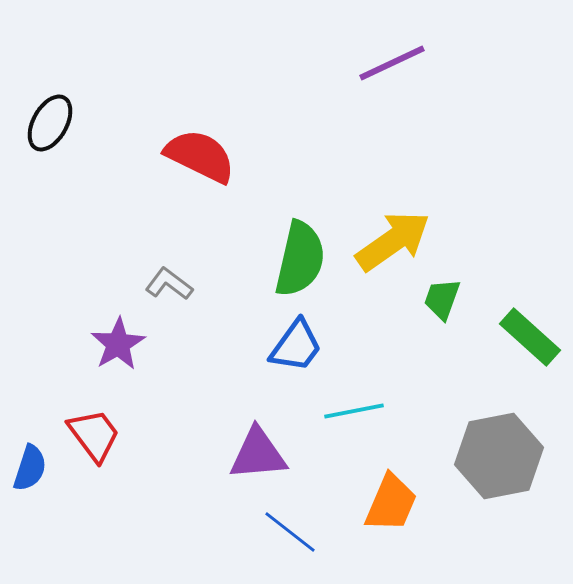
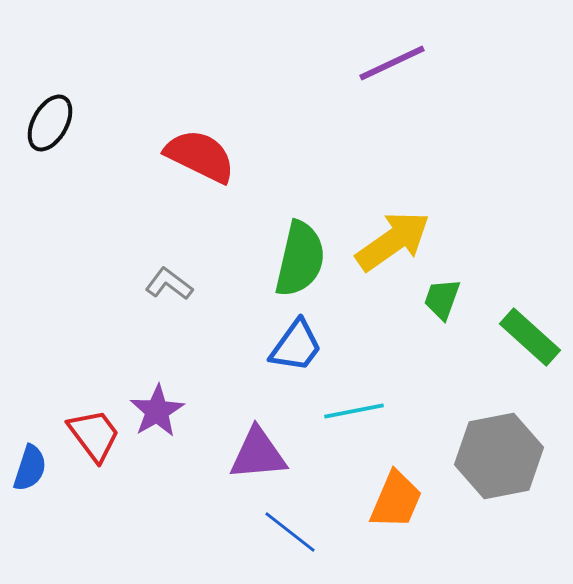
purple star: moved 39 px right, 67 px down
orange trapezoid: moved 5 px right, 3 px up
